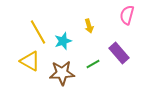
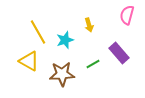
yellow arrow: moved 1 px up
cyan star: moved 2 px right, 1 px up
yellow triangle: moved 1 px left
brown star: moved 1 px down
